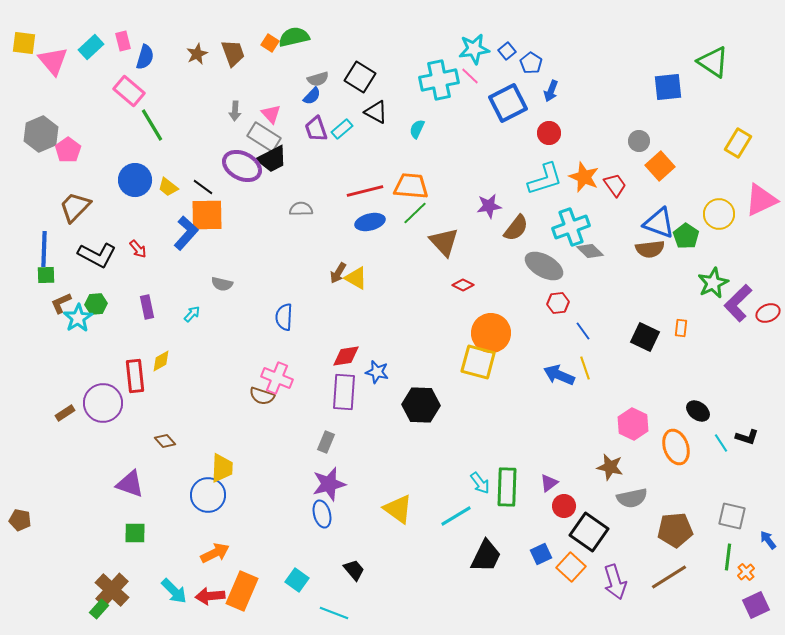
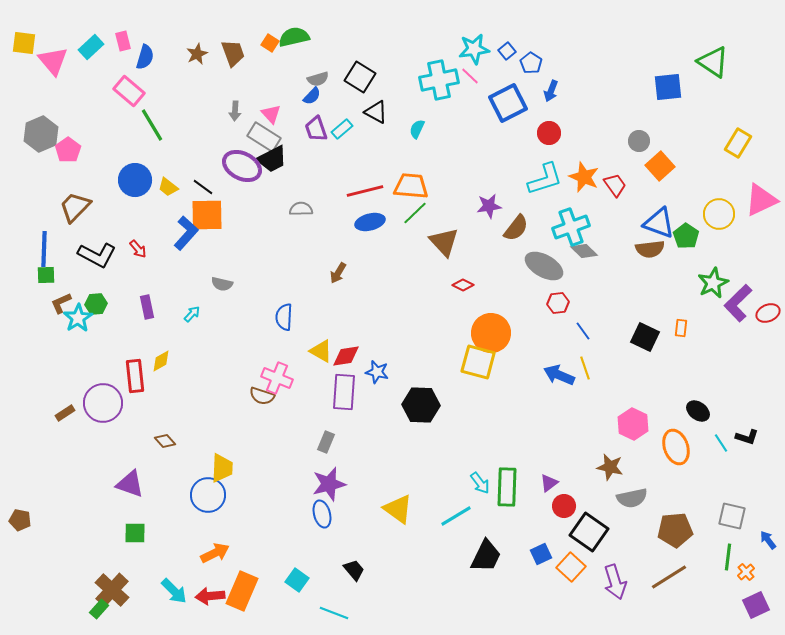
gray diamond at (590, 251): moved 6 px left
yellow triangle at (356, 278): moved 35 px left, 73 px down
